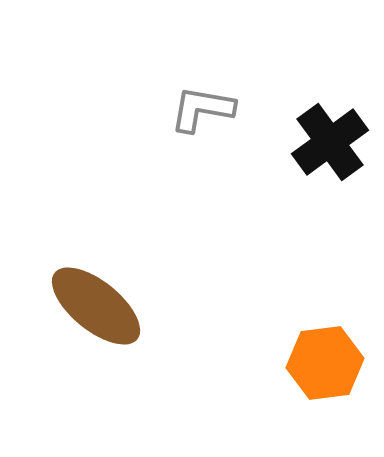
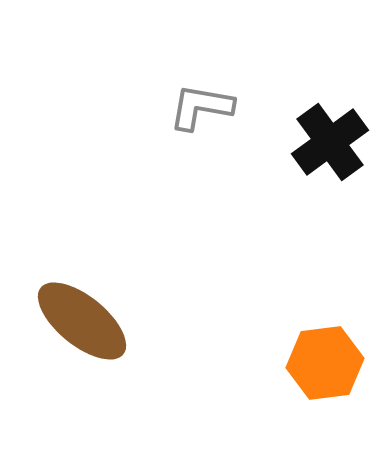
gray L-shape: moved 1 px left, 2 px up
brown ellipse: moved 14 px left, 15 px down
